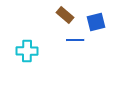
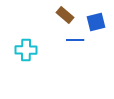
cyan cross: moved 1 px left, 1 px up
